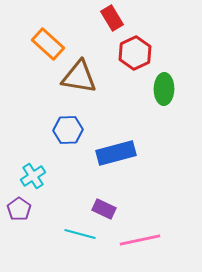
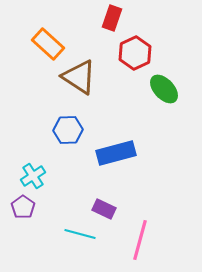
red rectangle: rotated 50 degrees clockwise
brown triangle: rotated 24 degrees clockwise
green ellipse: rotated 44 degrees counterclockwise
purple pentagon: moved 4 px right, 2 px up
pink line: rotated 63 degrees counterclockwise
